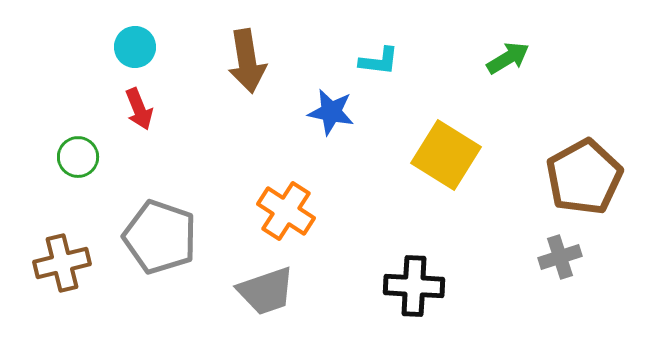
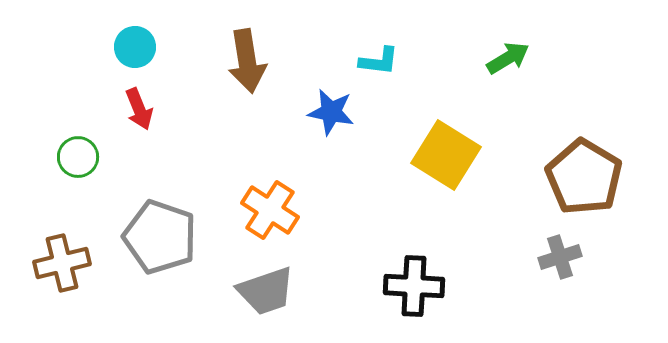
brown pentagon: rotated 12 degrees counterclockwise
orange cross: moved 16 px left, 1 px up
